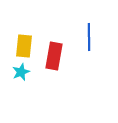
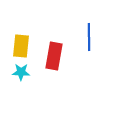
yellow rectangle: moved 3 px left
cyan star: rotated 24 degrees clockwise
